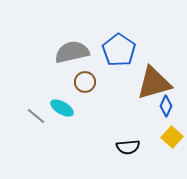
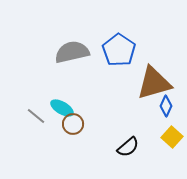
brown circle: moved 12 px left, 42 px down
black semicircle: rotated 35 degrees counterclockwise
